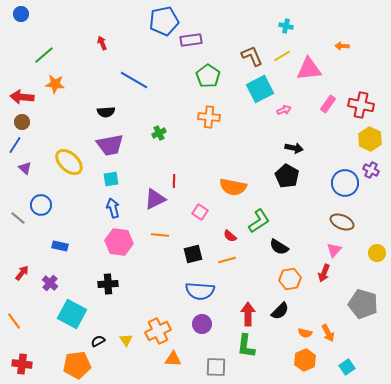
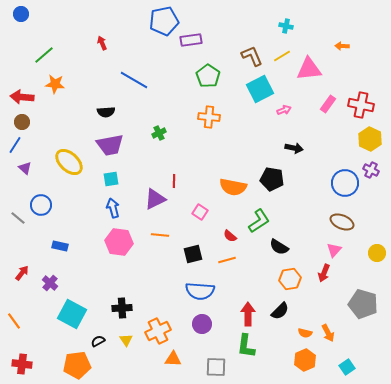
black pentagon at (287, 176): moved 15 px left, 3 px down; rotated 20 degrees counterclockwise
black cross at (108, 284): moved 14 px right, 24 px down
